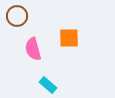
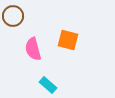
brown circle: moved 4 px left
orange square: moved 1 px left, 2 px down; rotated 15 degrees clockwise
